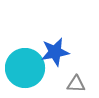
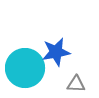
blue star: moved 1 px right
